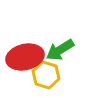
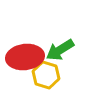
red ellipse: rotated 6 degrees clockwise
